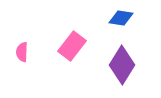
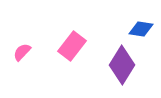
blue diamond: moved 20 px right, 11 px down
pink semicircle: rotated 42 degrees clockwise
